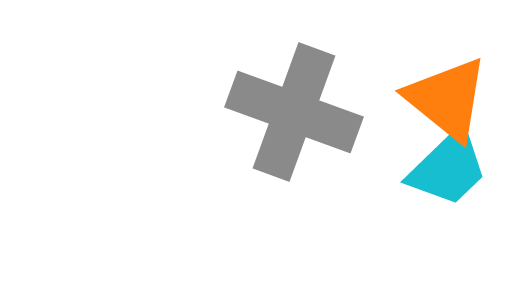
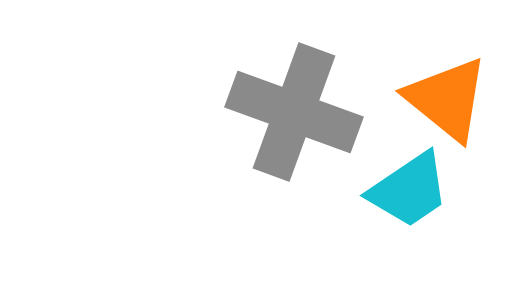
cyan trapezoid: moved 39 px left, 22 px down; rotated 10 degrees clockwise
